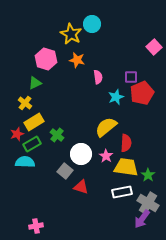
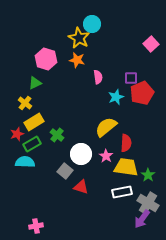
yellow star: moved 8 px right, 4 px down
pink square: moved 3 px left, 3 px up
purple square: moved 1 px down
